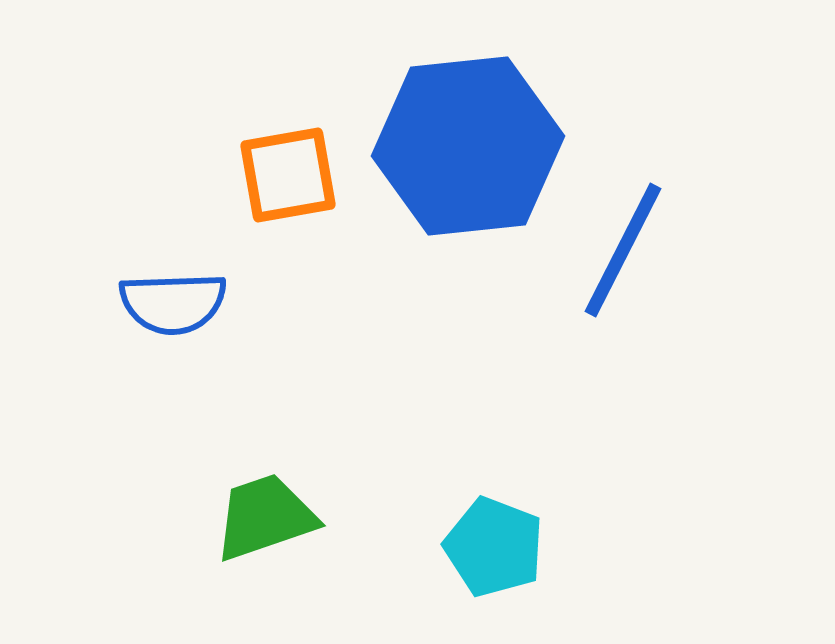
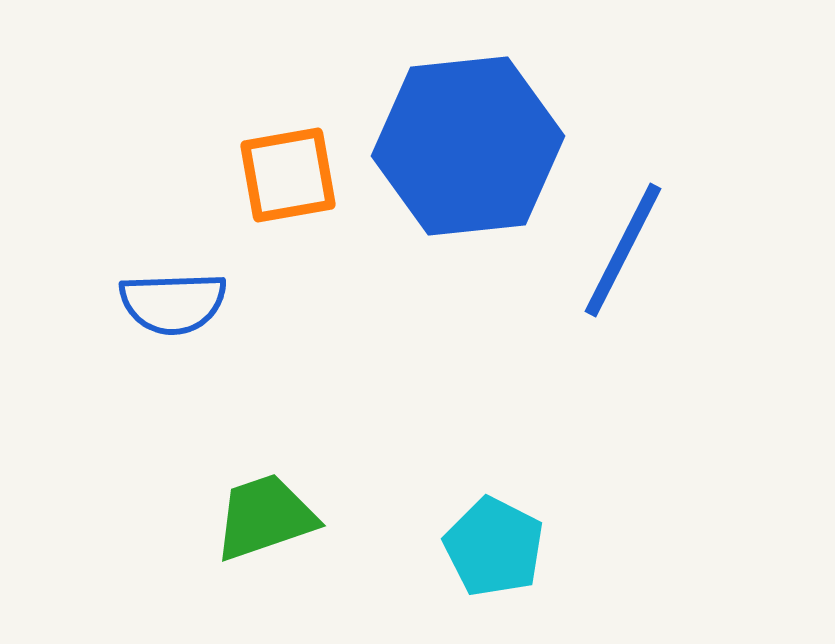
cyan pentagon: rotated 6 degrees clockwise
